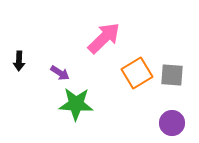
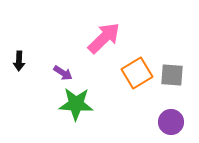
purple arrow: moved 3 px right
purple circle: moved 1 px left, 1 px up
